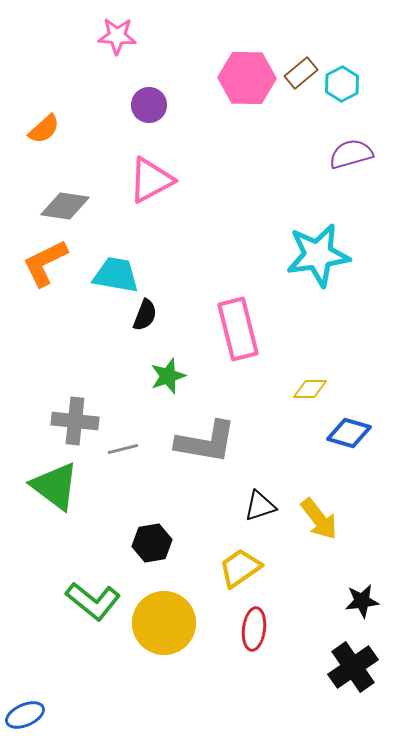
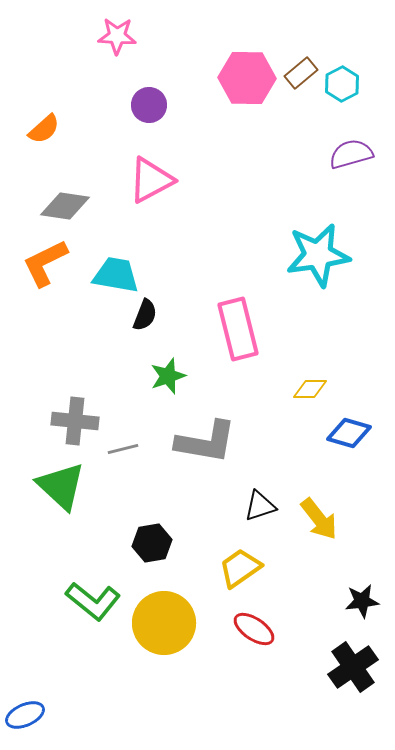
green triangle: moved 6 px right; rotated 6 degrees clockwise
red ellipse: rotated 63 degrees counterclockwise
